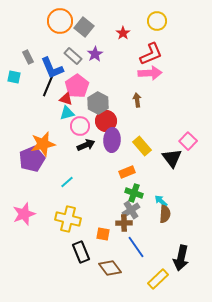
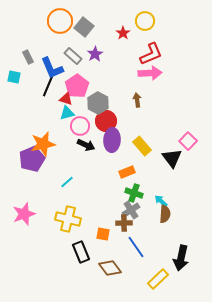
yellow circle at (157, 21): moved 12 px left
black arrow at (86, 145): rotated 48 degrees clockwise
